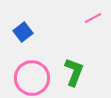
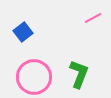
green L-shape: moved 5 px right, 2 px down
pink circle: moved 2 px right, 1 px up
